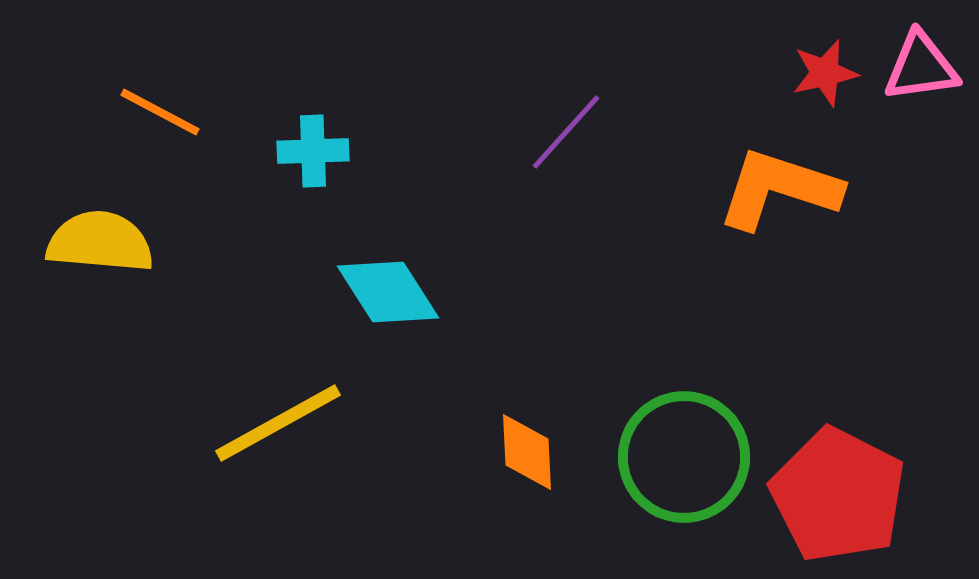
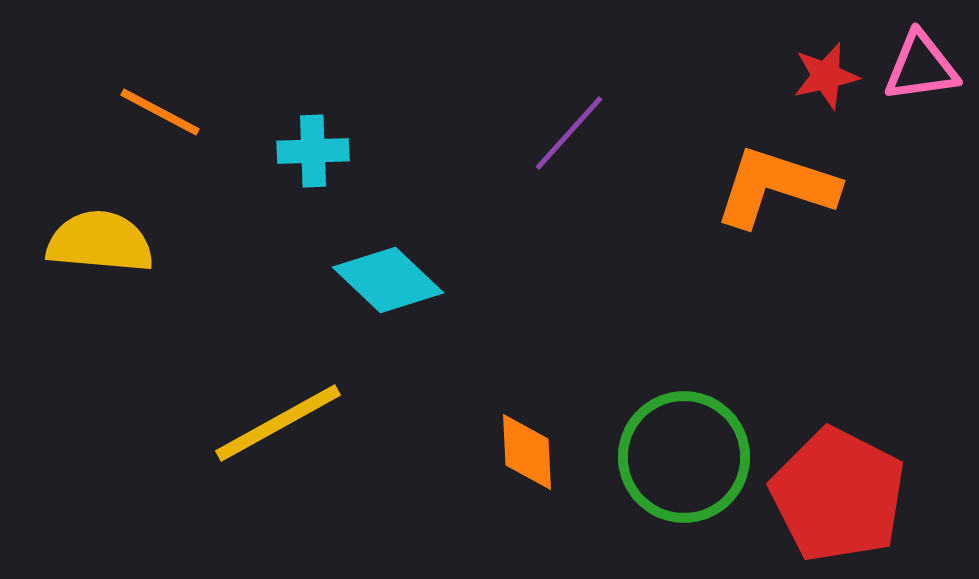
red star: moved 1 px right, 3 px down
purple line: moved 3 px right, 1 px down
orange L-shape: moved 3 px left, 2 px up
cyan diamond: moved 12 px up; rotated 14 degrees counterclockwise
